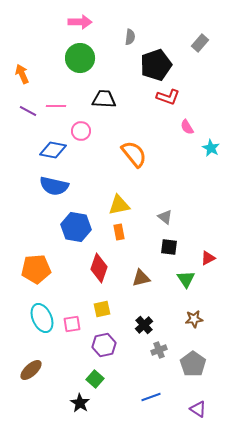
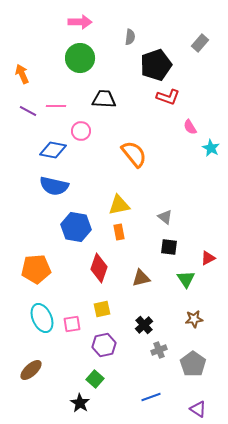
pink semicircle: moved 3 px right
